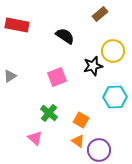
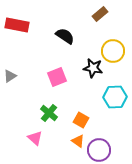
black star: moved 2 px down; rotated 24 degrees clockwise
